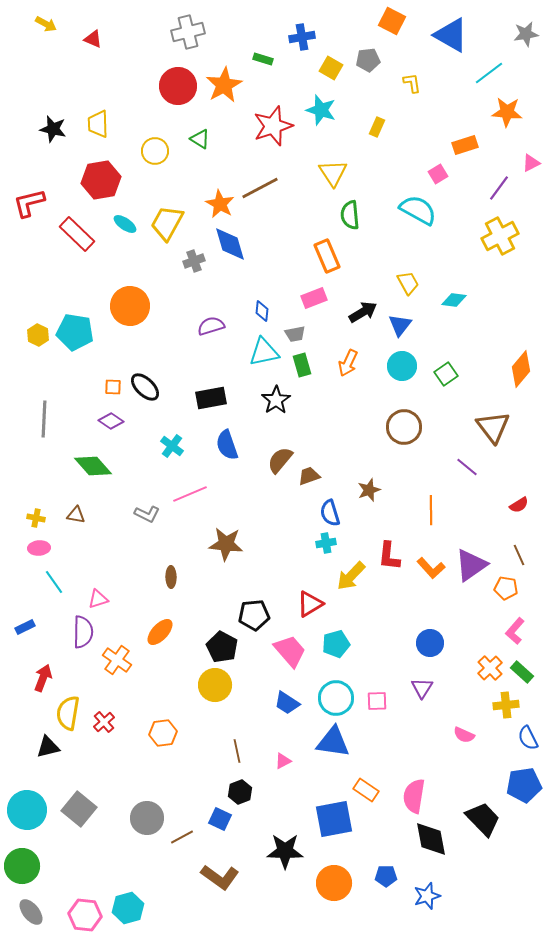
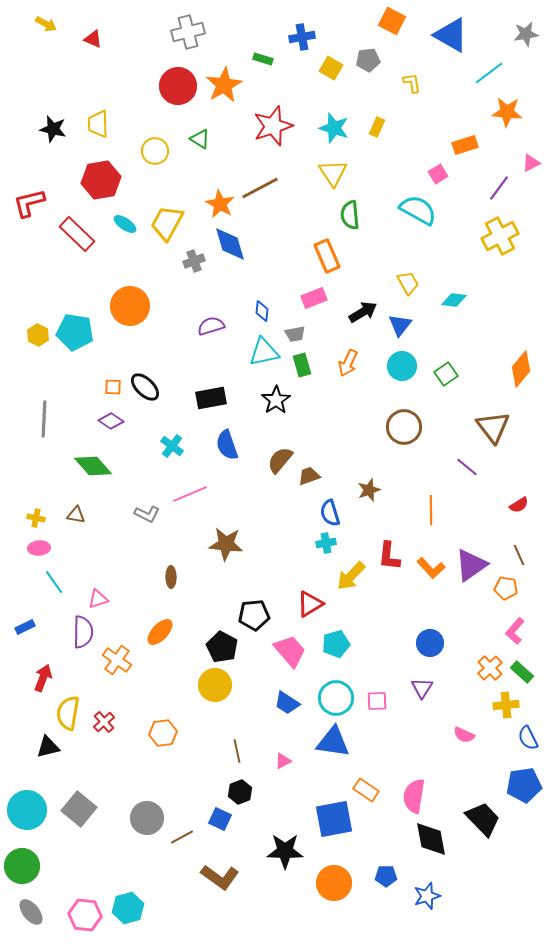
cyan star at (321, 110): moved 13 px right, 18 px down
